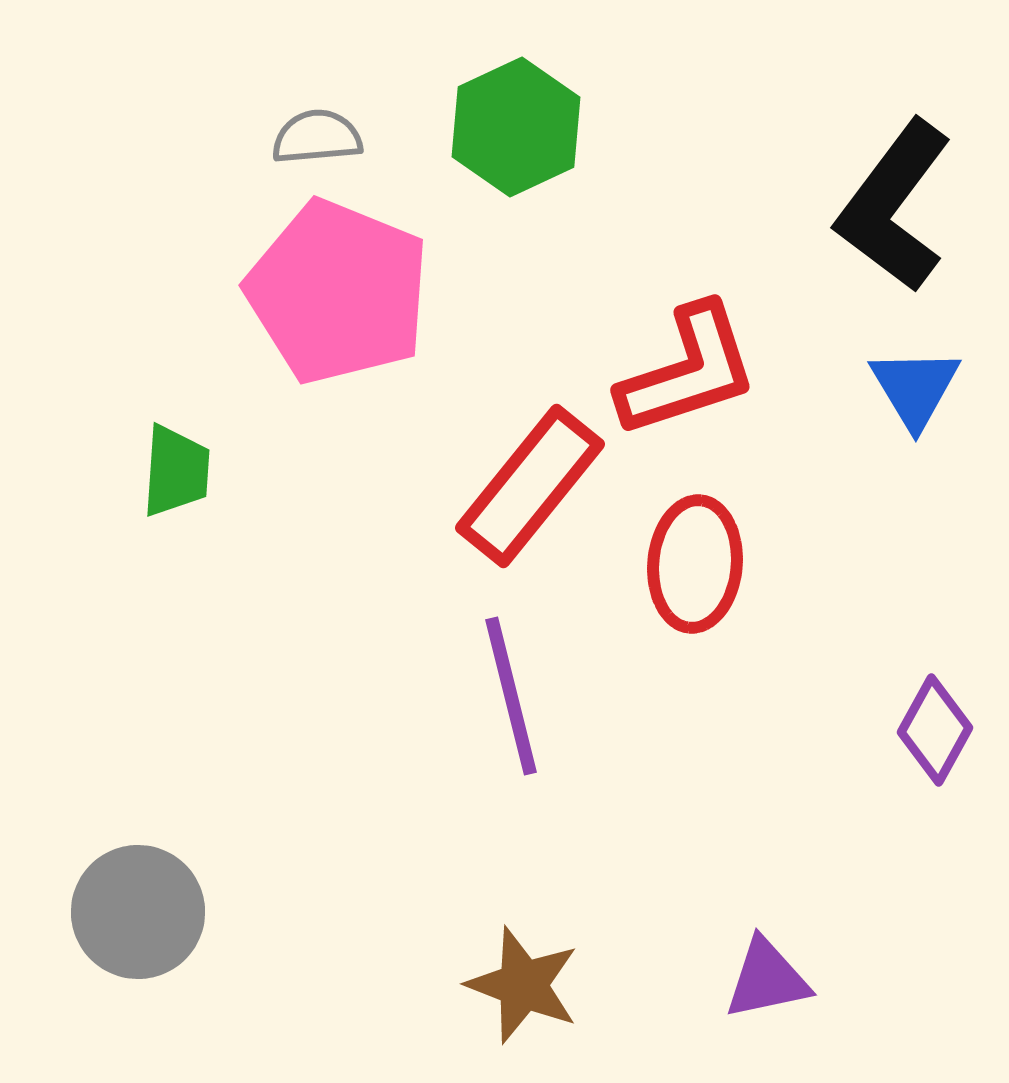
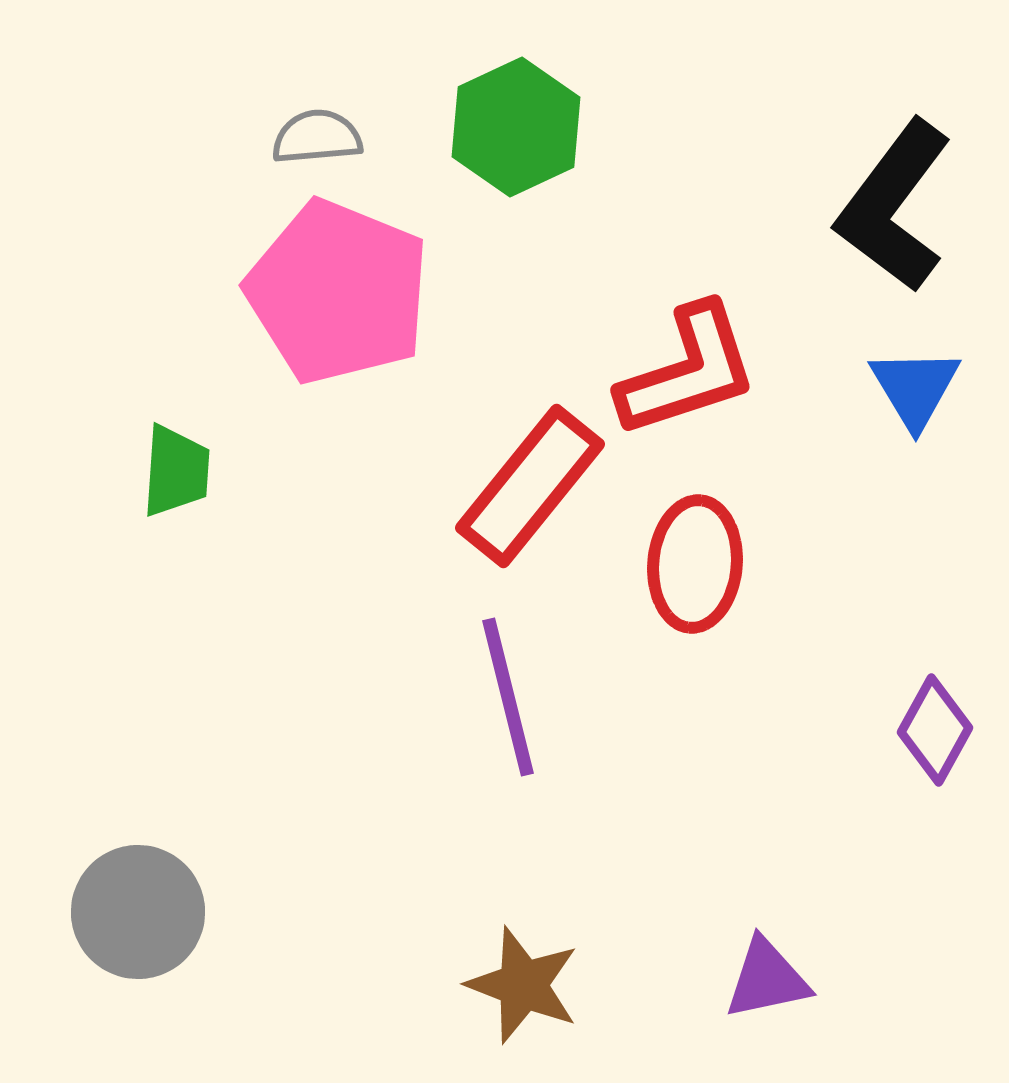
purple line: moved 3 px left, 1 px down
